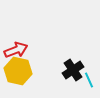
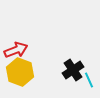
yellow hexagon: moved 2 px right, 1 px down; rotated 8 degrees clockwise
